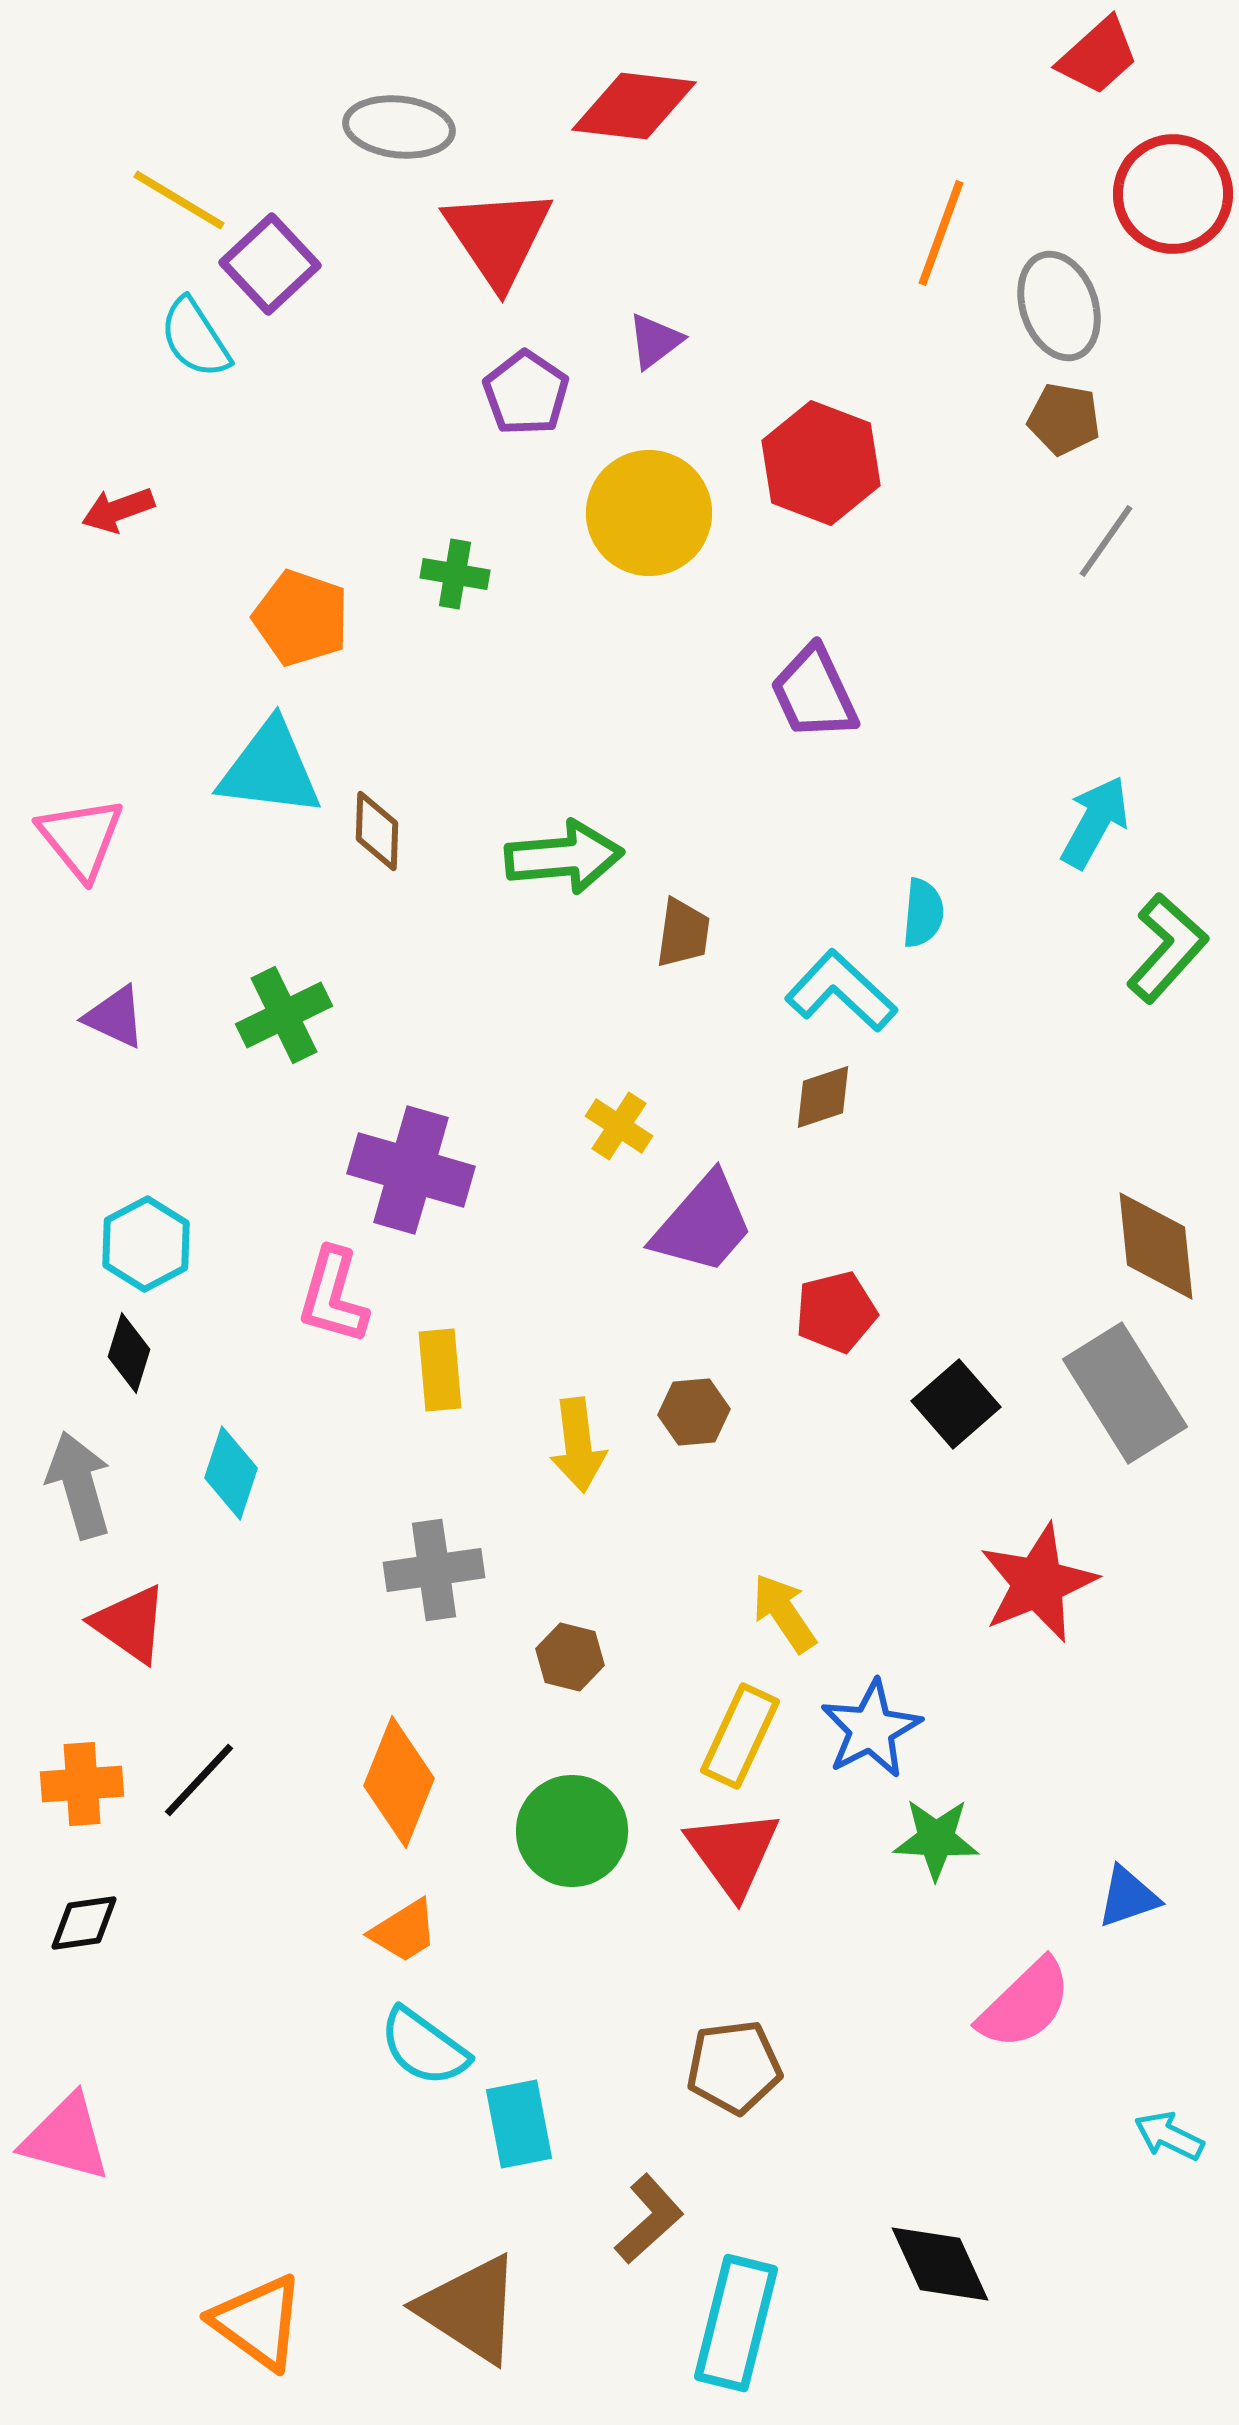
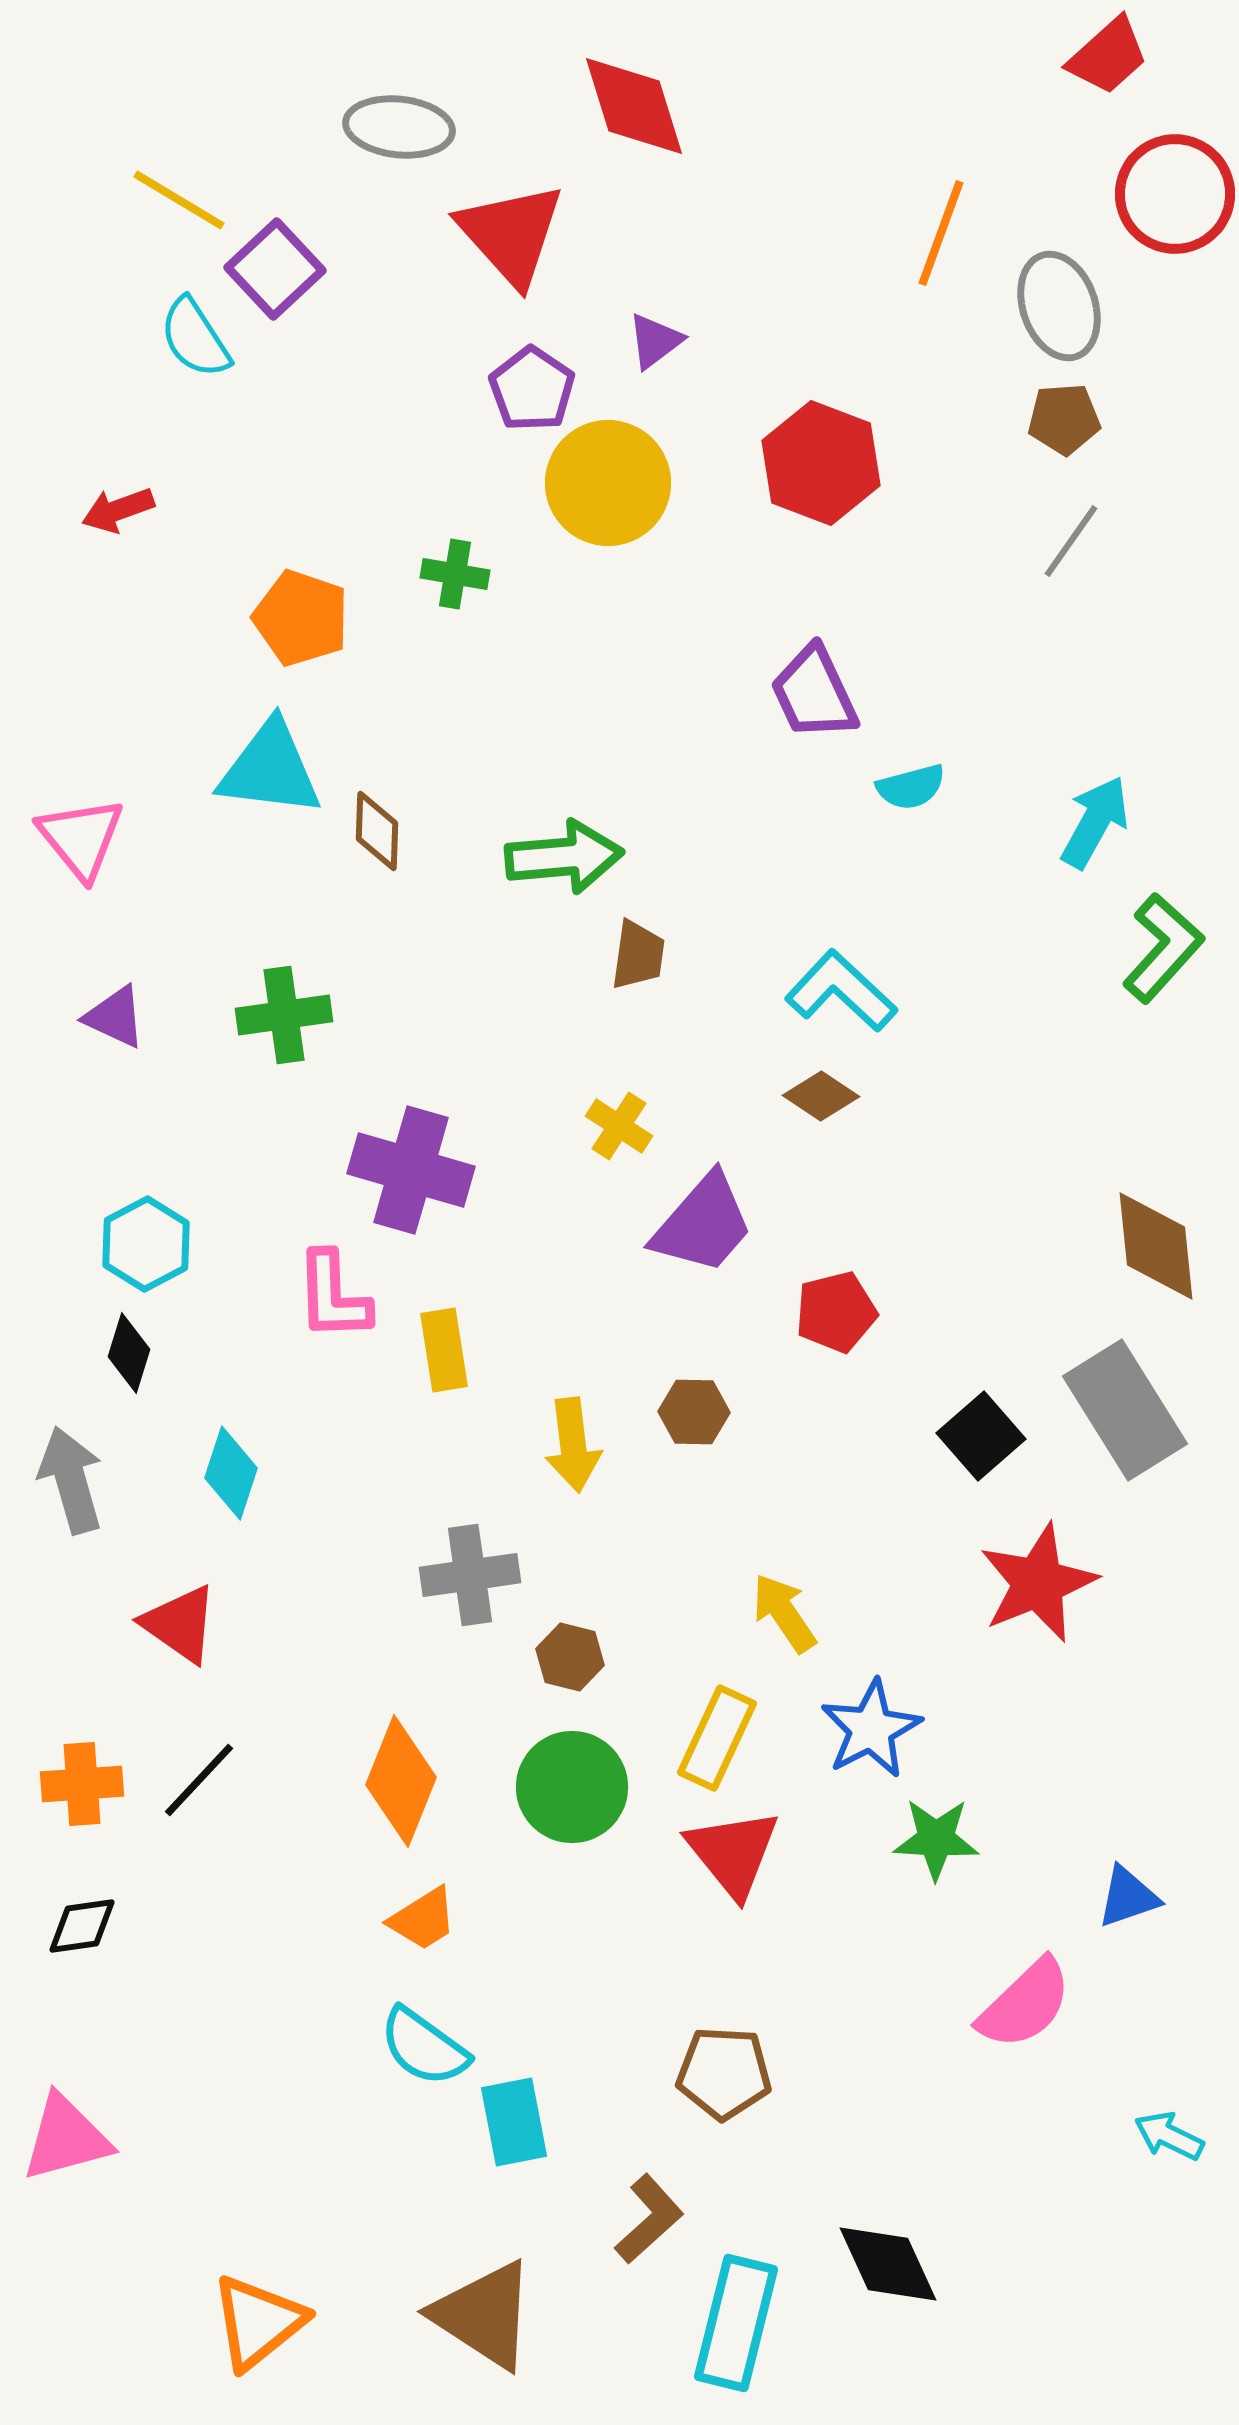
red trapezoid at (1098, 56): moved 10 px right
red diamond at (634, 106): rotated 66 degrees clockwise
red circle at (1173, 194): moved 2 px right
red triangle at (498, 237): moved 13 px right, 3 px up; rotated 8 degrees counterclockwise
purple square at (270, 264): moved 5 px right, 5 px down
purple pentagon at (526, 393): moved 6 px right, 4 px up
brown pentagon at (1064, 419): rotated 14 degrees counterclockwise
yellow circle at (649, 513): moved 41 px left, 30 px up
gray line at (1106, 541): moved 35 px left
cyan semicircle at (923, 913): moved 12 px left, 126 px up; rotated 70 degrees clockwise
brown trapezoid at (683, 933): moved 45 px left, 22 px down
green L-shape at (1167, 948): moved 4 px left
green cross at (284, 1015): rotated 18 degrees clockwise
brown diamond at (823, 1097): moved 2 px left, 1 px up; rotated 52 degrees clockwise
pink L-shape at (333, 1296): rotated 18 degrees counterclockwise
yellow rectangle at (440, 1370): moved 4 px right, 20 px up; rotated 4 degrees counterclockwise
gray rectangle at (1125, 1393): moved 17 px down
black square at (956, 1404): moved 25 px right, 32 px down
brown hexagon at (694, 1412): rotated 6 degrees clockwise
yellow arrow at (578, 1445): moved 5 px left
gray arrow at (79, 1485): moved 8 px left, 5 px up
gray cross at (434, 1570): moved 36 px right, 5 px down
red triangle at (130, 1624): moved 50 px right
yellow rectangle at (740, 1736): moved 23 px left, 2 px down
orange diamond at (399, 1782): moved 2 px right, 1 px up
green circle at (572, 1831): moved 44 px up
red triangle at (733, 1853): rotated 3 degrees counterclockwise
black diamond at (84, 1923): moved 2 px left, 3 px down
orange trapezoid at (404, 1931): moved 19 px right, 12 px up
brown pentagon at (734, 2067): moved 10 px left, 6 px down; rotated 10 degrees clockwise
cyan rectangle at (519, 2124): moved 5 px left, 2 px up
pink triangle at (66, 2138): rotated 30 degrees counterclockwise
black diamond at (940, 2264): moved 52 px left
brown triangle at (470, 2309): moved 14 px right, 6 px down
orange triangle at (258, 2322): rotated 45 degrees clockwise
